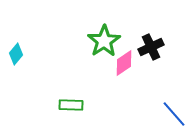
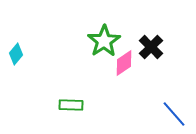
black cross: rotated 20 degrees counterclockwise
